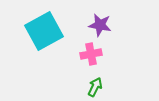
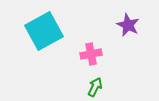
purple star: moved 28 px right; rotated 15 degrees clockwise
